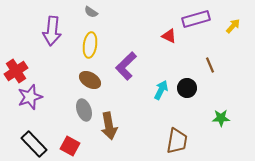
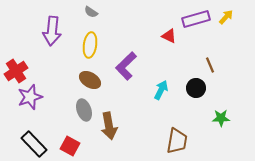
yellow arrow: moved 7 px left, 9 px up
black circle: moved 9 px right
